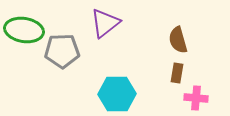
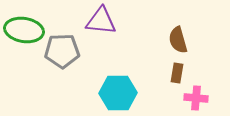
purple triangle: moved 4 px left, 2 px up; rotated 44 degrees clockwise
cyan hexagon: moved 1 px right, 1 px up
